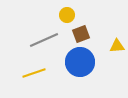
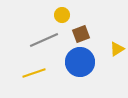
yellow circle: moved 5 px left
yellow triangle: moved 3 px down; rotated 28 degrees counterclockwise
